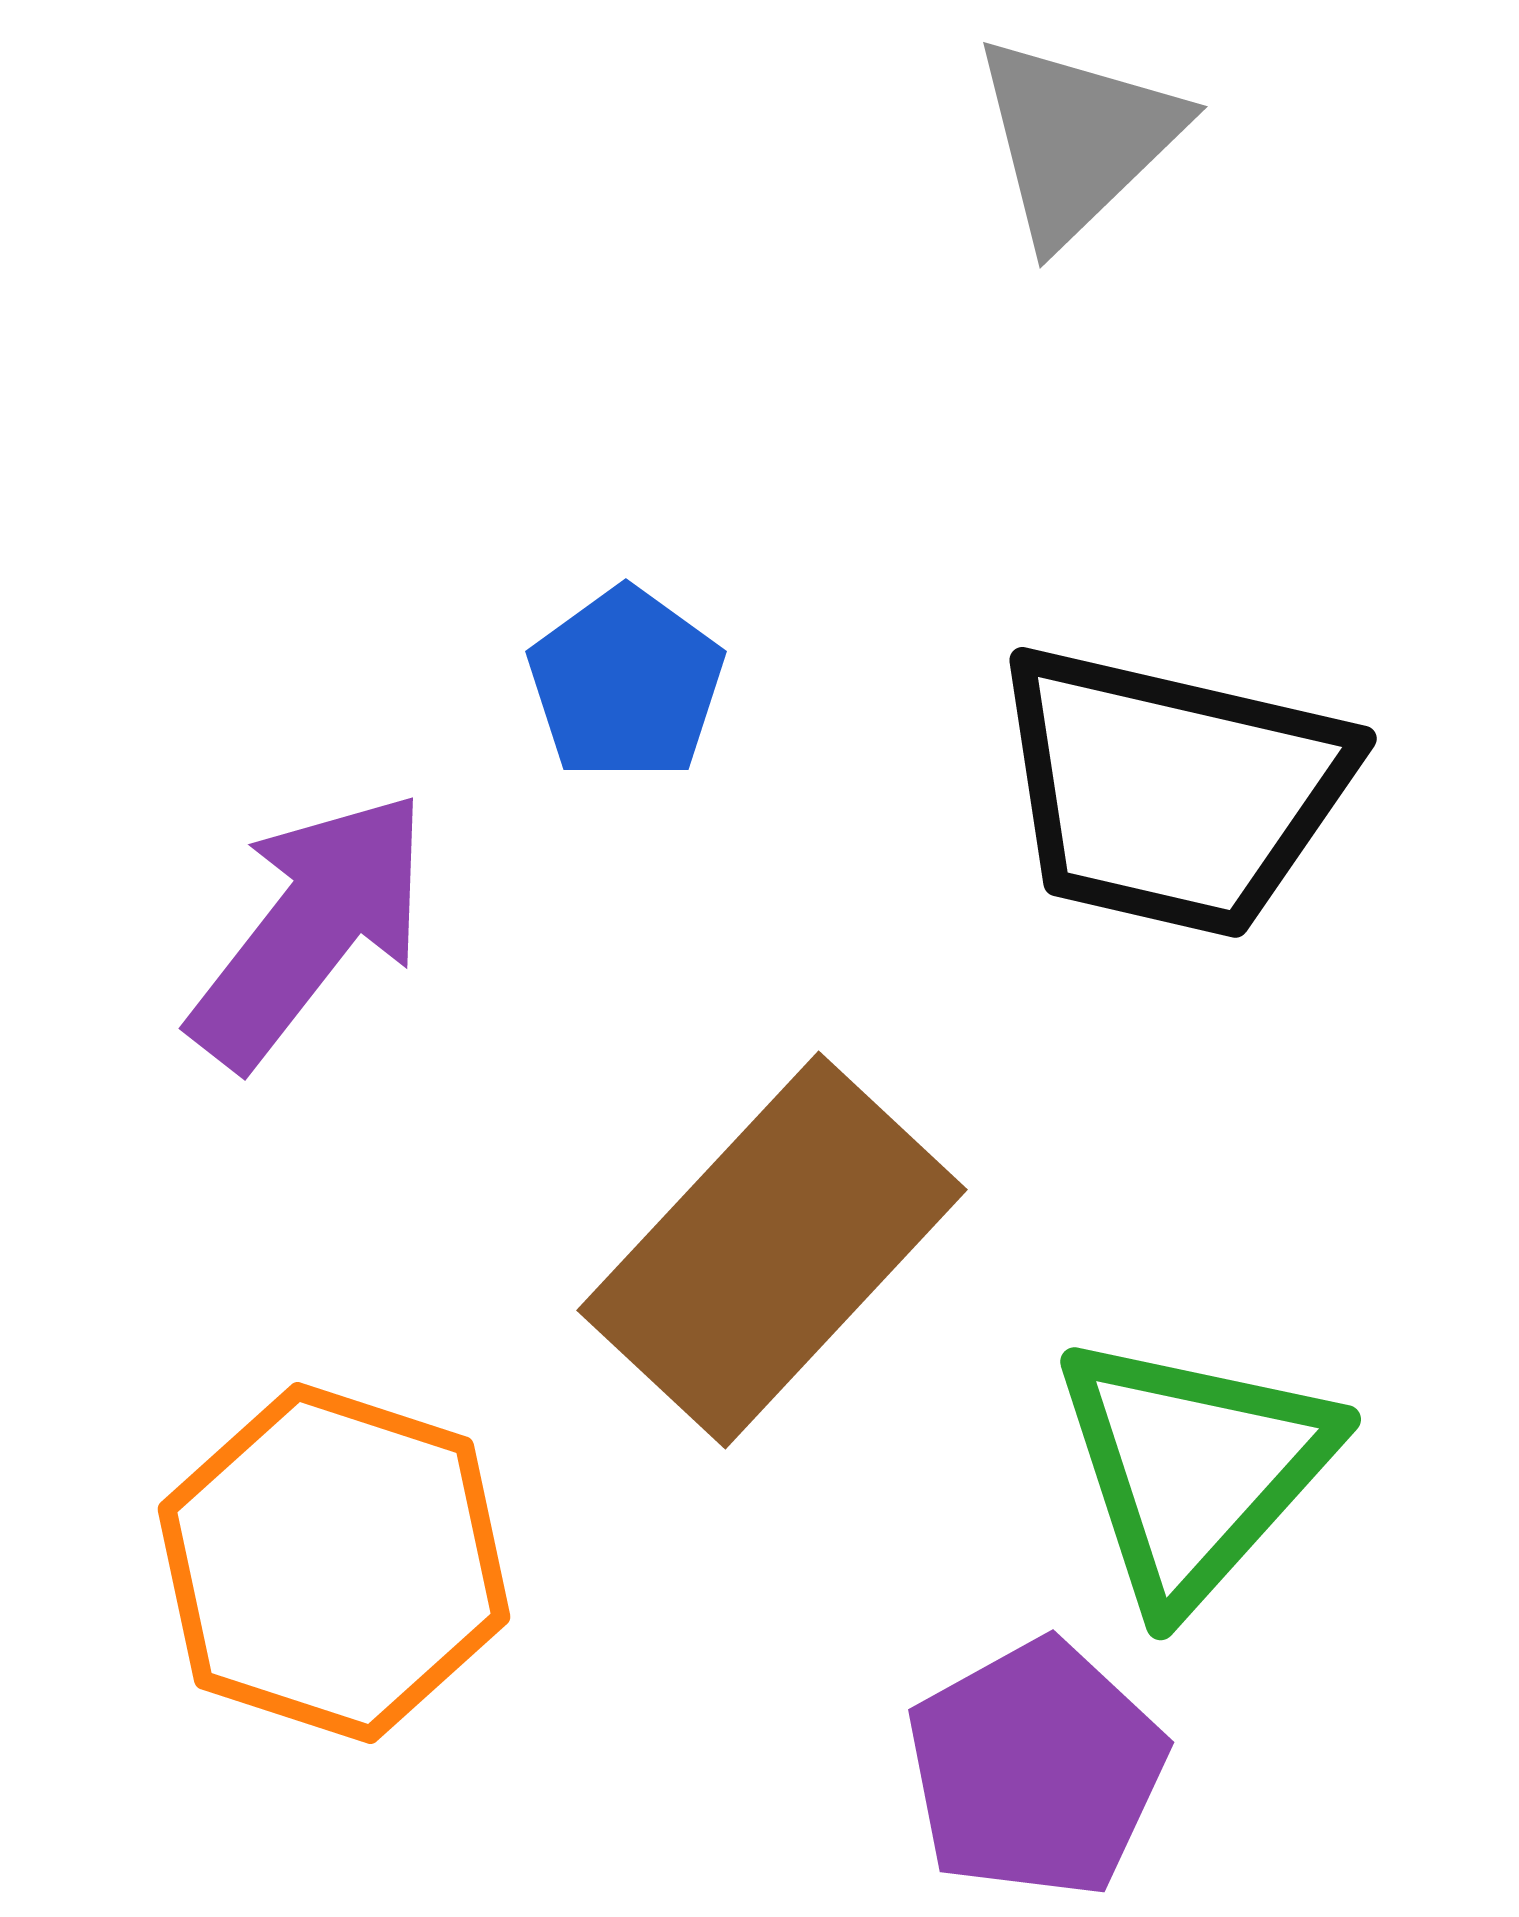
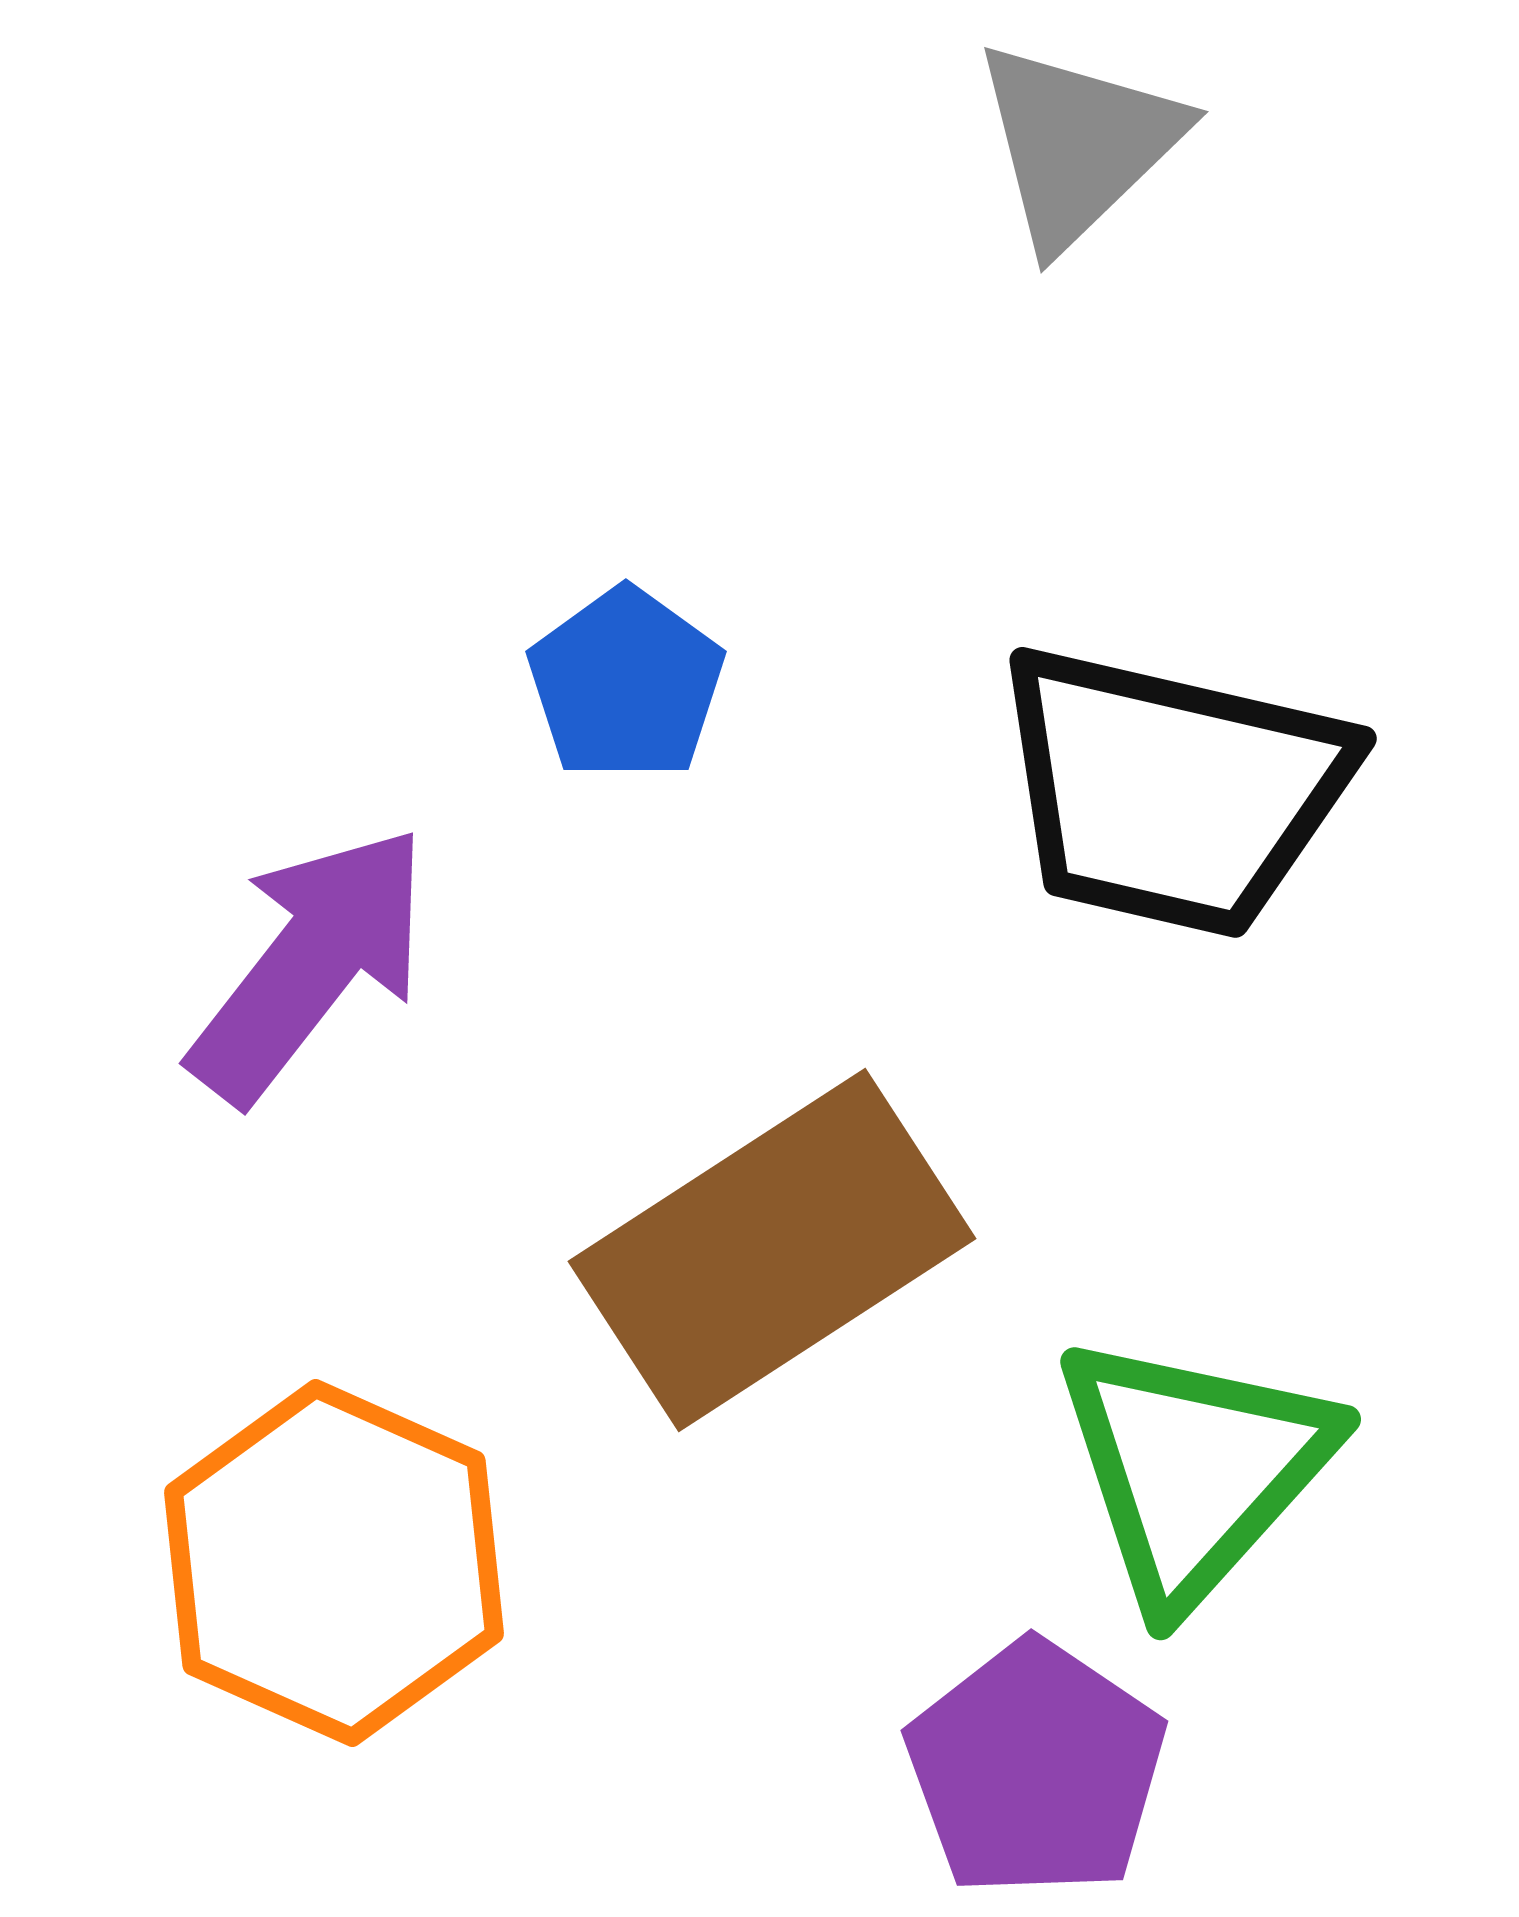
gray triangle: moved 1 px right, 5 px down
purple arrow: moved 35 px down
brown rectangle: rotated 14 degrees clockwise
orange hexagon: rotated 6 degrees clockwise
purple pentagon: rotated 9 degrees counterclockwise
